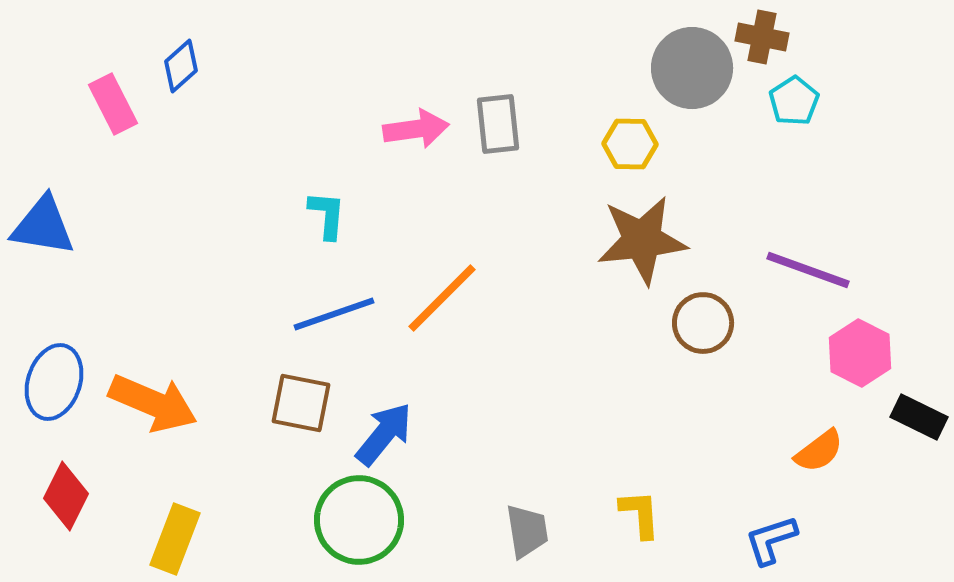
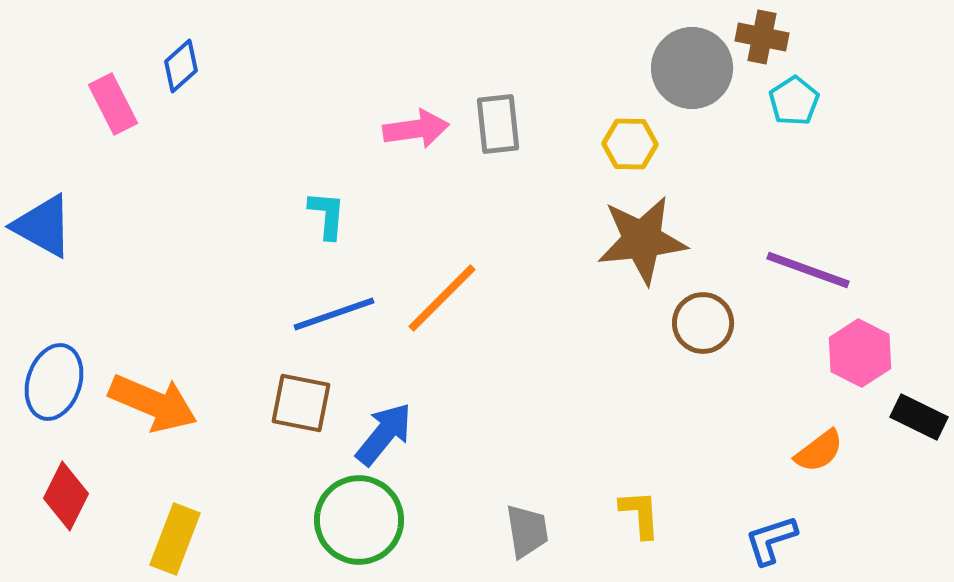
blue triangle: rotated 20 degrees clockwise
